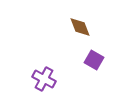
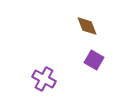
brown diamond: moved 7 px right, 1 px up
